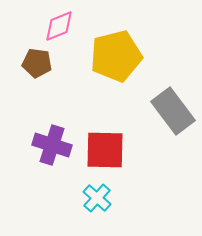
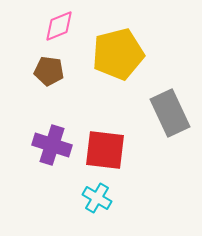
yellow pentagon: moved 2 px right, 2 px up
brown pentagon: moved 12 px right, 8 px down
gray rectangle: moved 3 px left, 2 px down; rotated 12 degrees clockwise
red square: rotated 6 degrees clockwise
cyan cross: rotated 12 degrees counterclockwise
